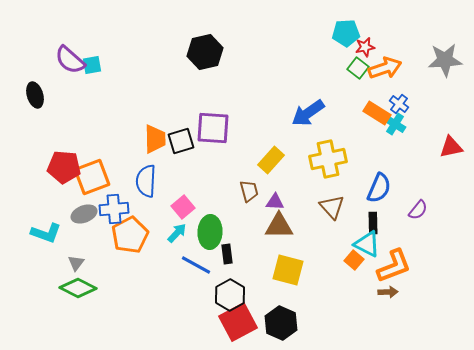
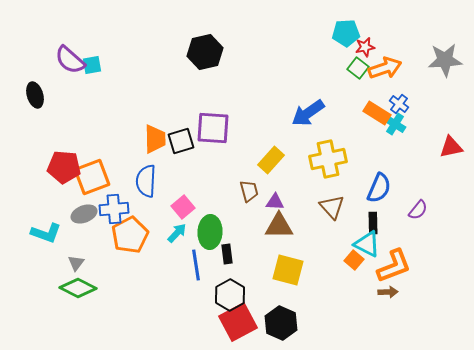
blue line at (196, 265): rotated 52 degrees clockwise
